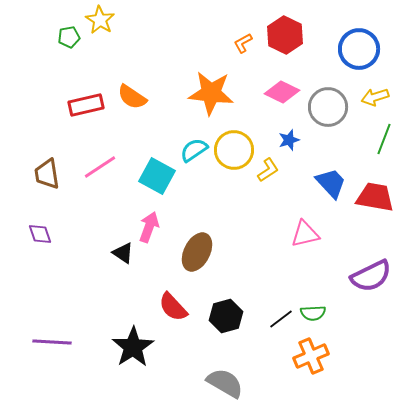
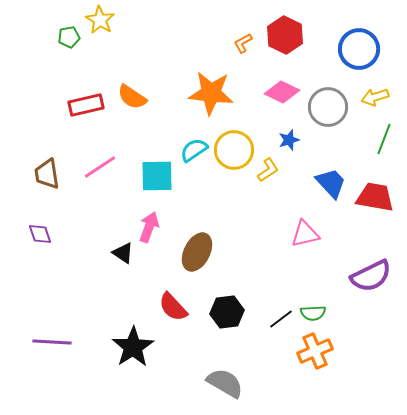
cyan square: rotated 30 degrees counterclockwise
black hexagon: moved 1 px right, 4 px up; rotated 8 degrees clockwise
orange cross: moved 4 px right, 5 px up
